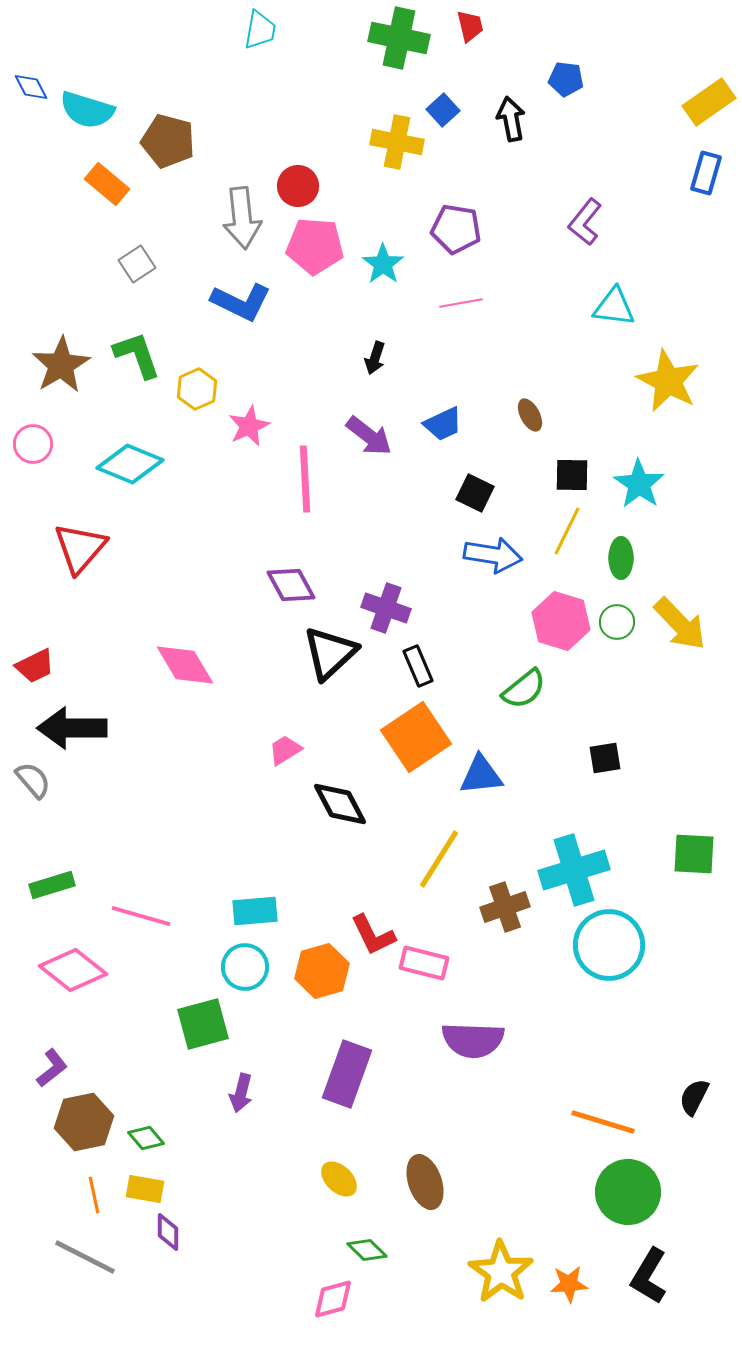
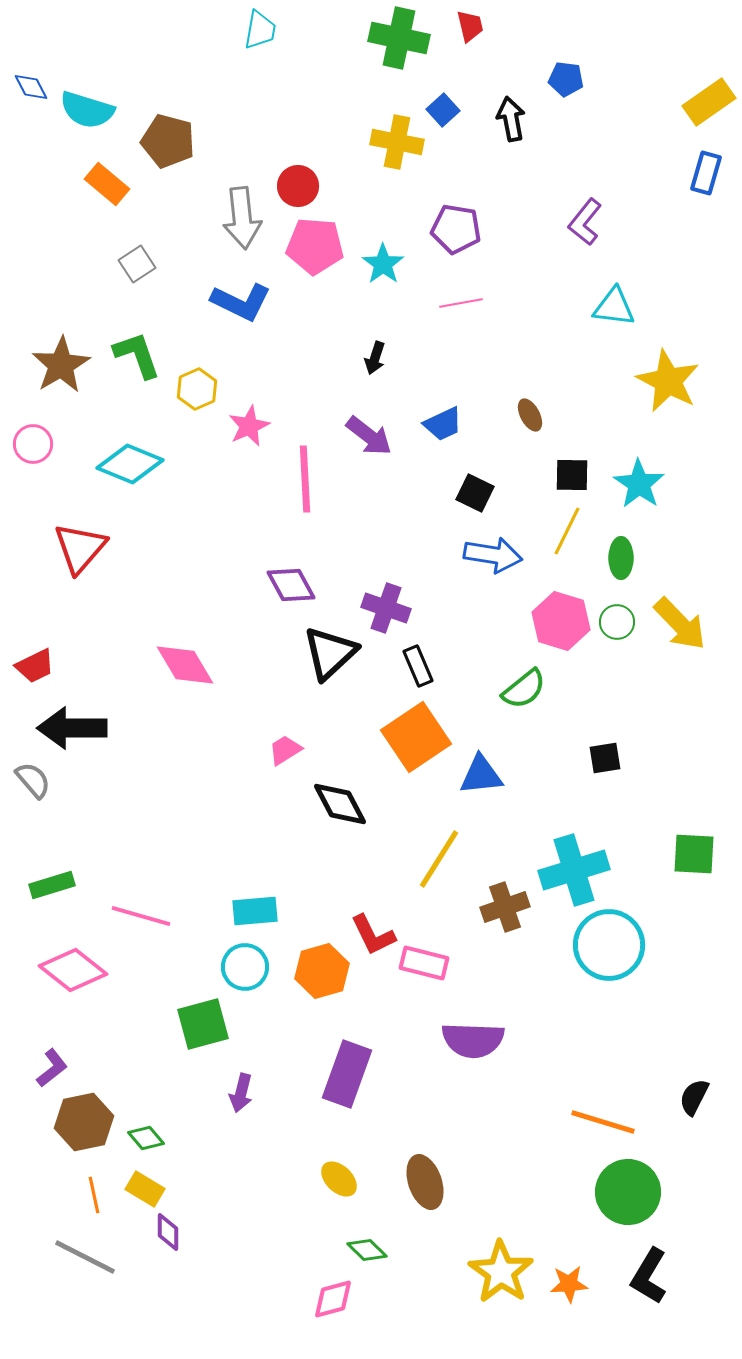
yellow rectangle at (145, 1189): rotated 21 degrees clockwise
